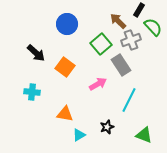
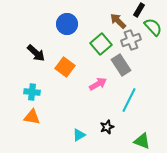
orange triangle: moved 33 px left, 3 px down
green triangle: moved 2 px left, 6 px down
